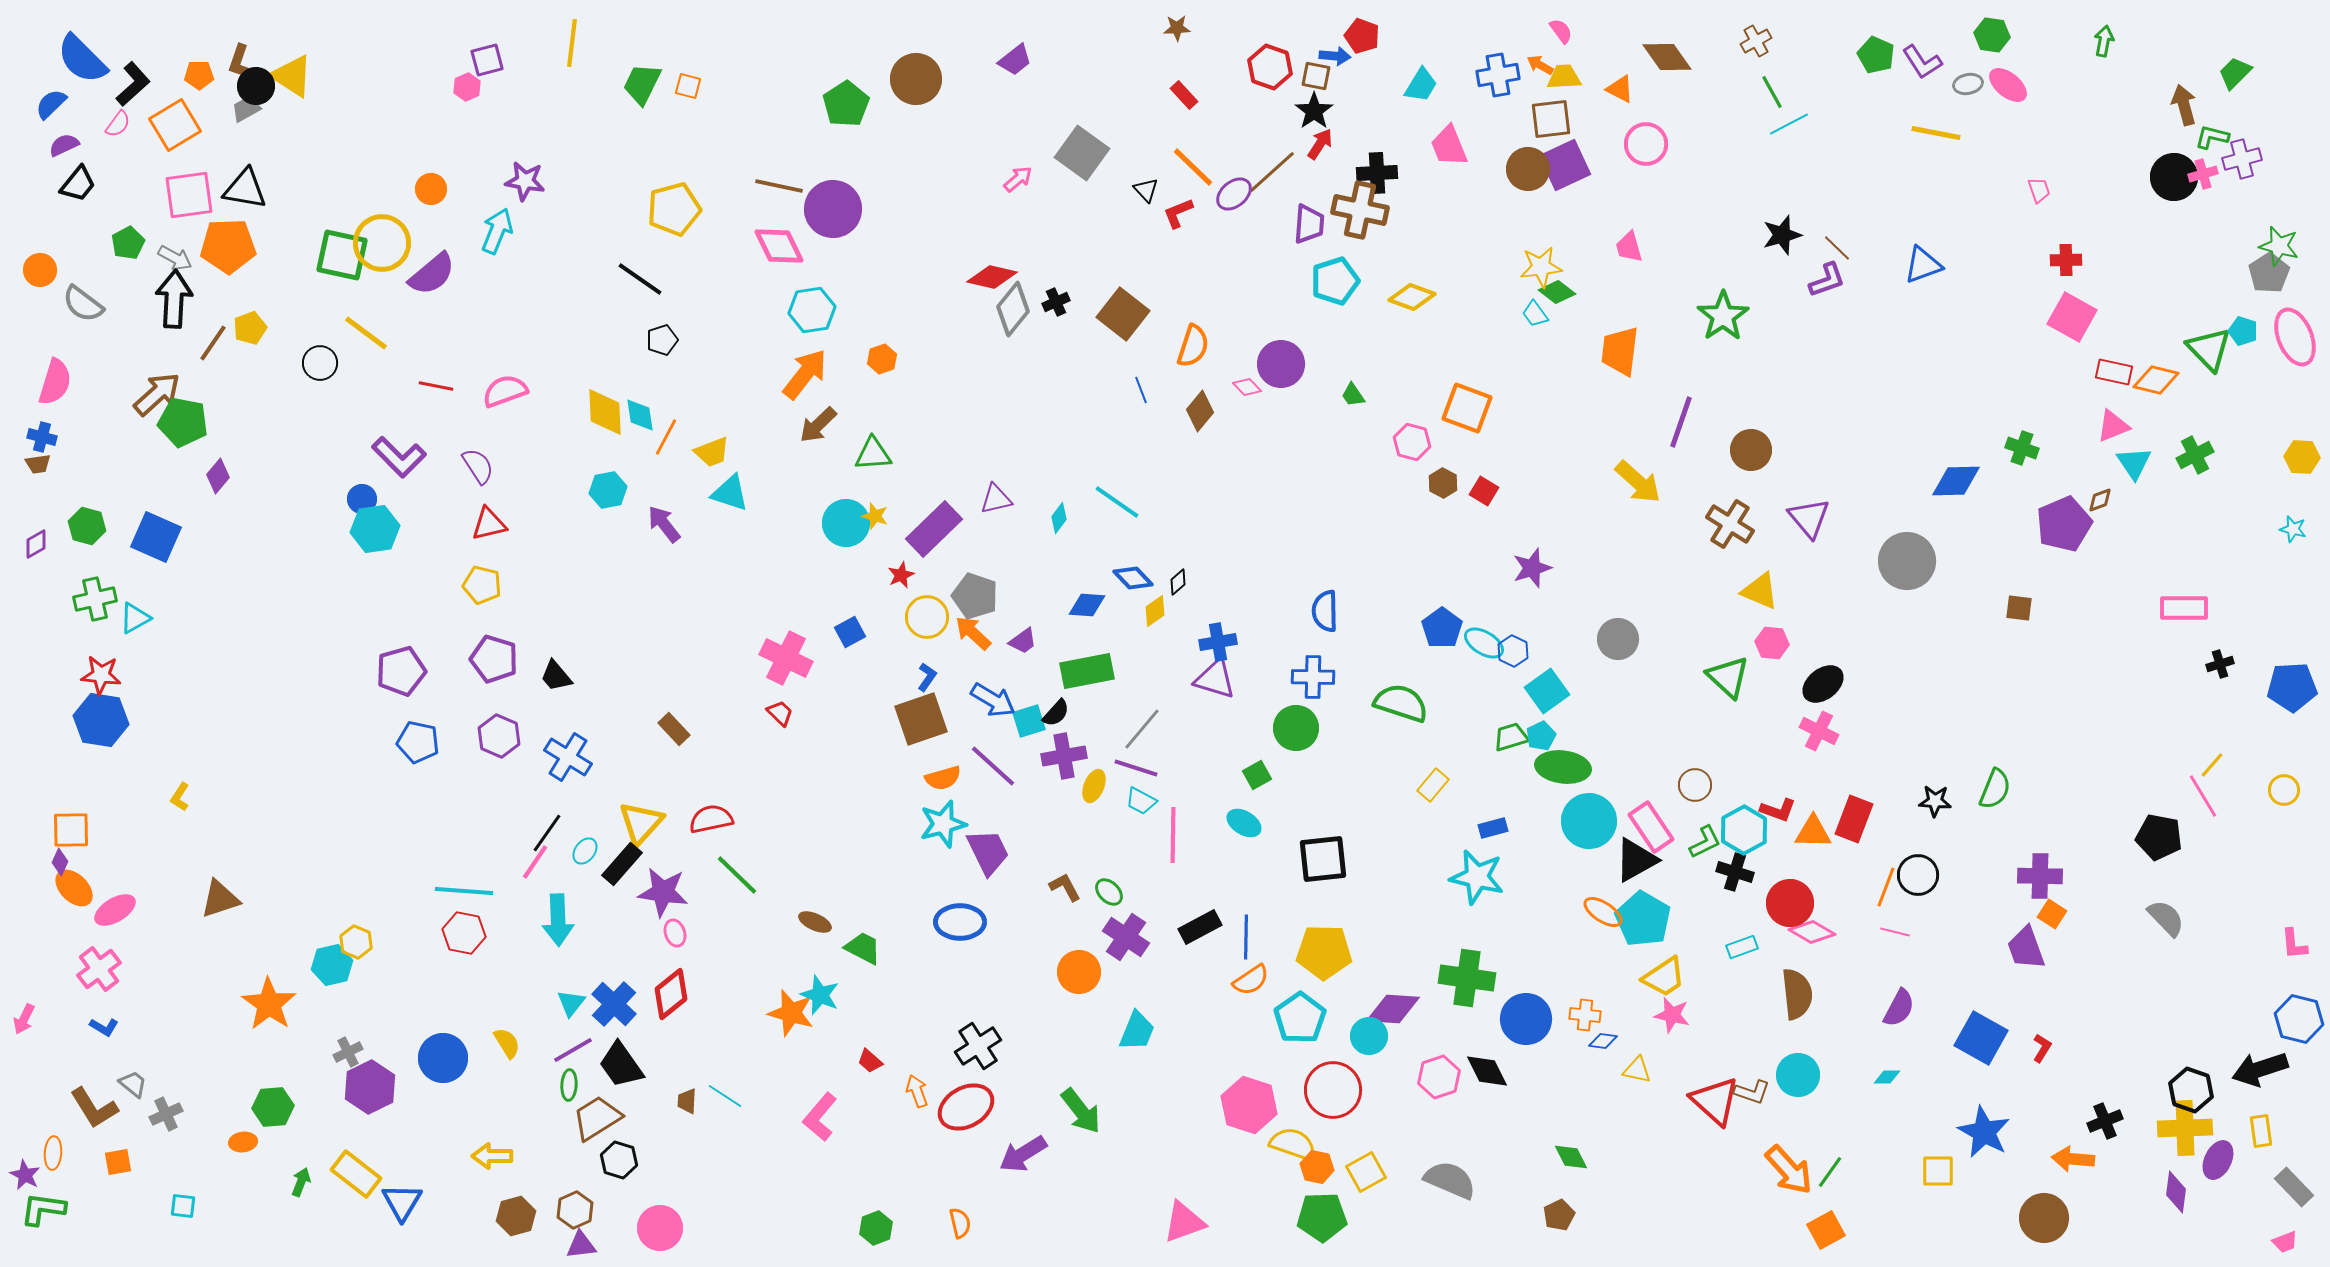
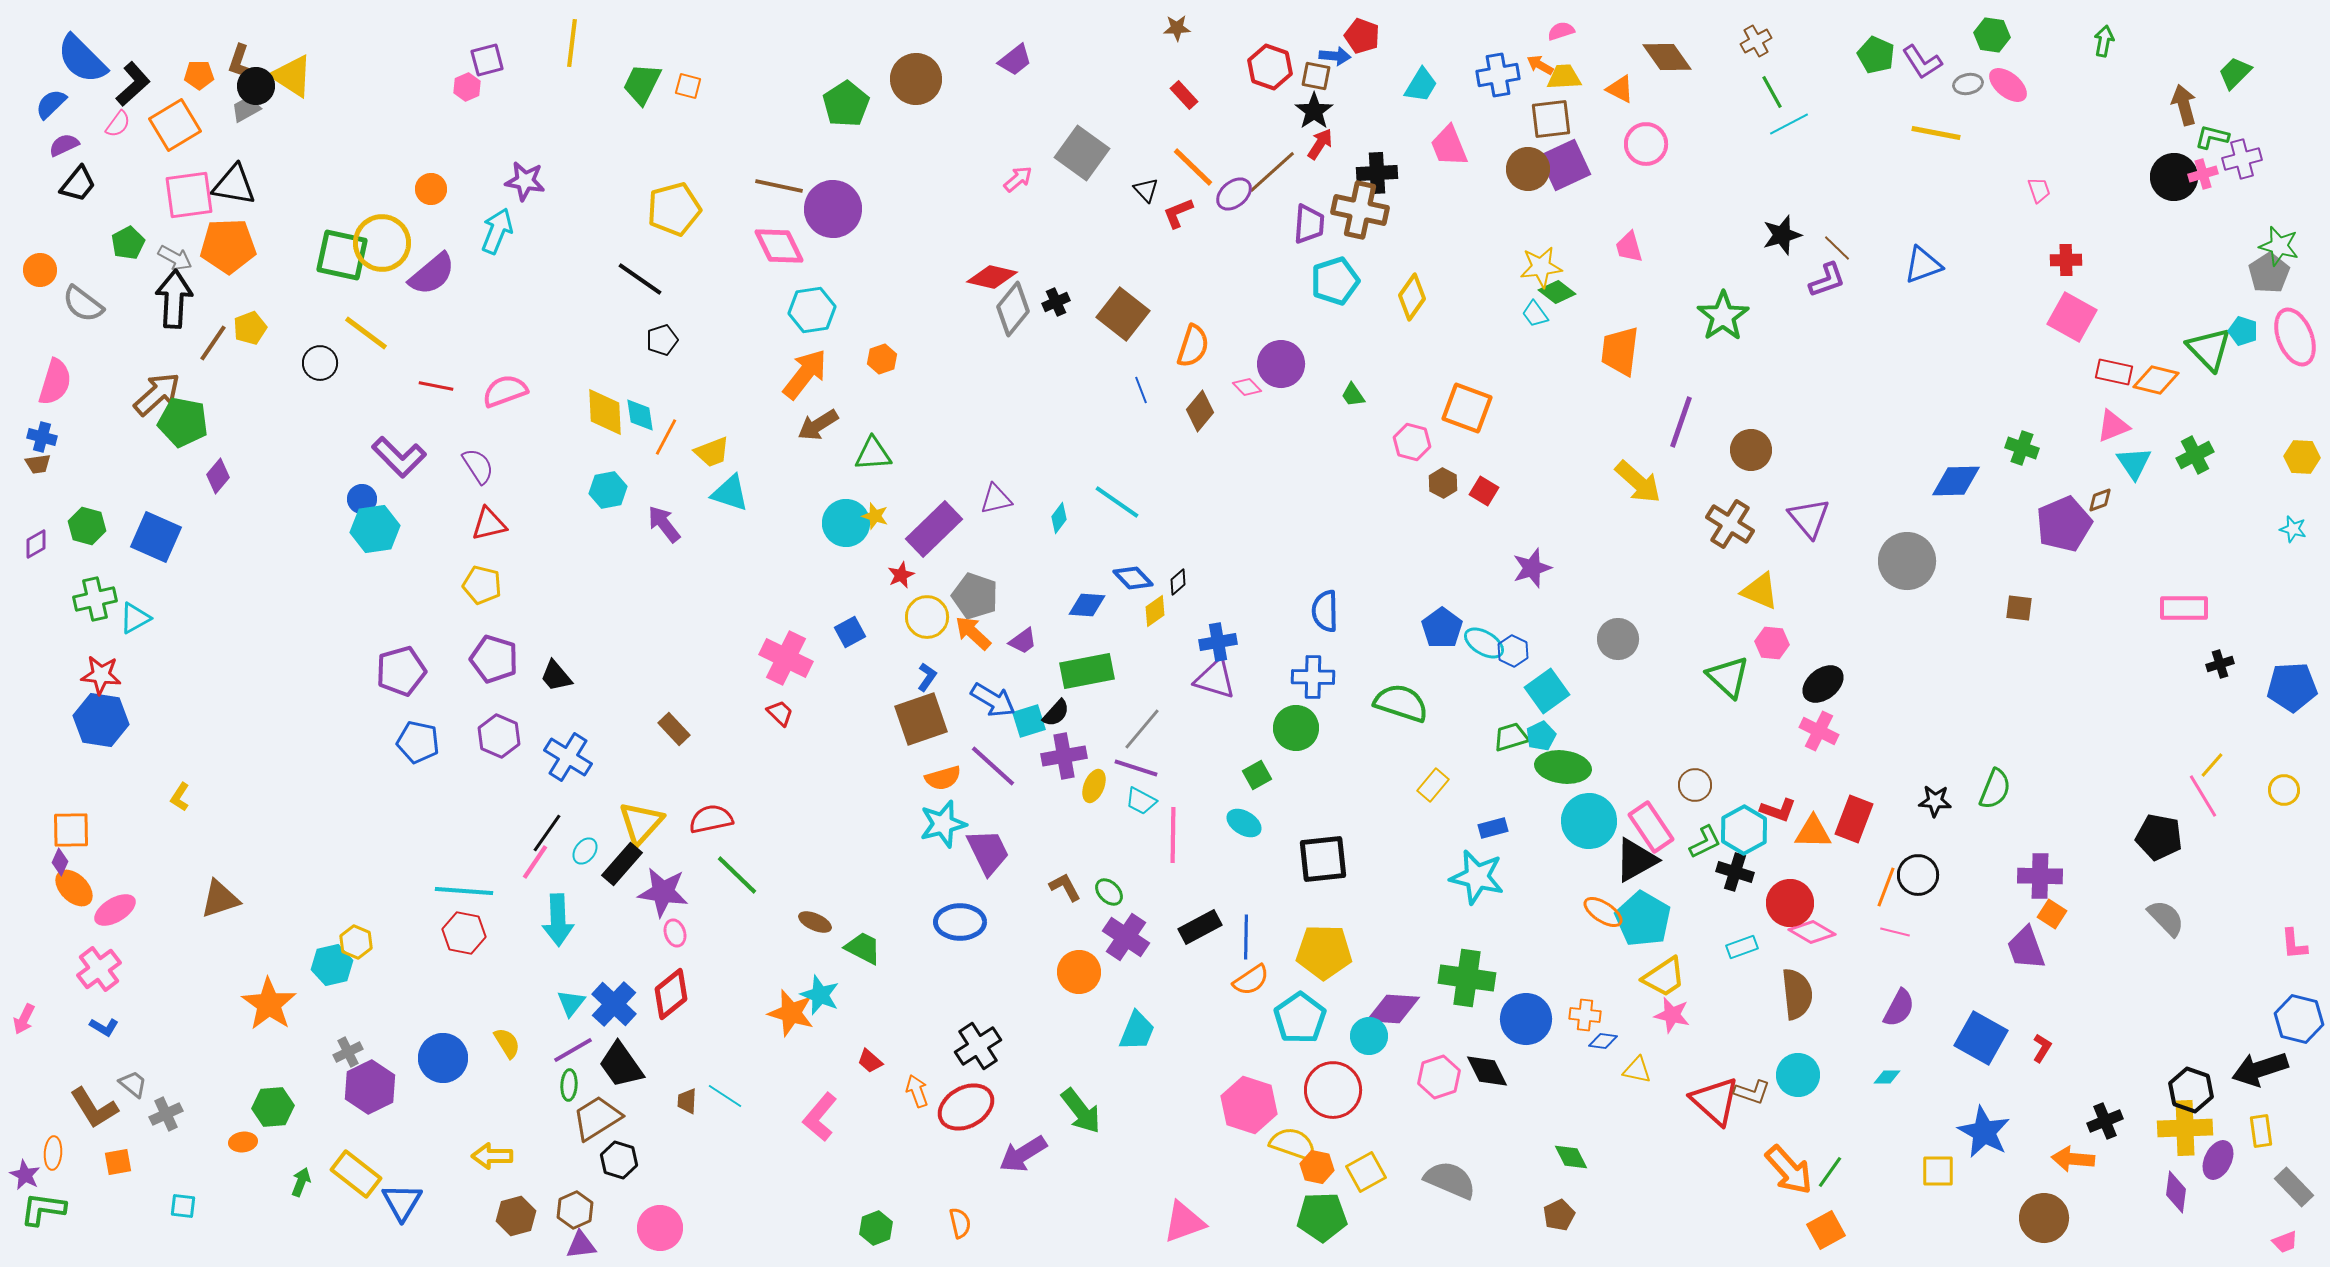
pink semicircle at (1561, 31): rotated 72 degrees counterclockwise
black triangle at (245, 189): moved 11 px left, 4 px up
yellow diamond at (1412, 297): rotated 75 degrees counterclockwise
brown arrow at (818, 425): rotated 12 degrees clockwise
